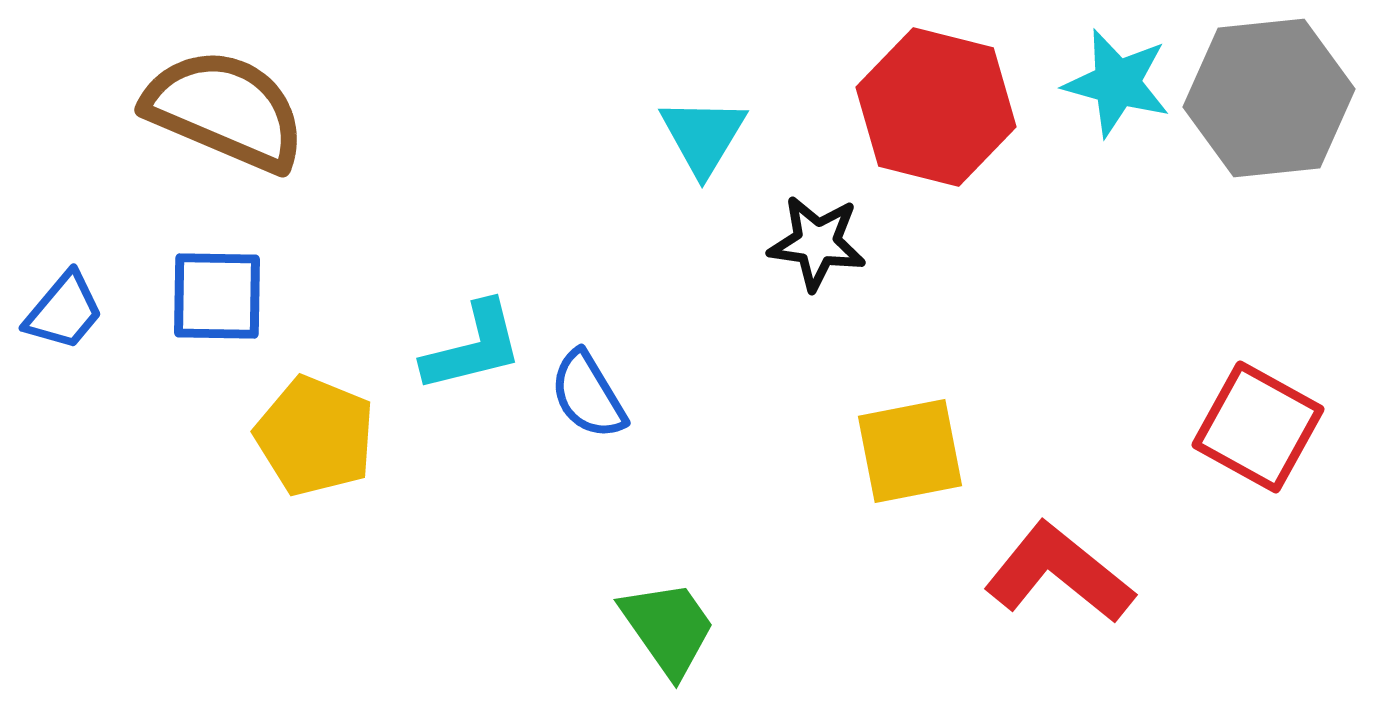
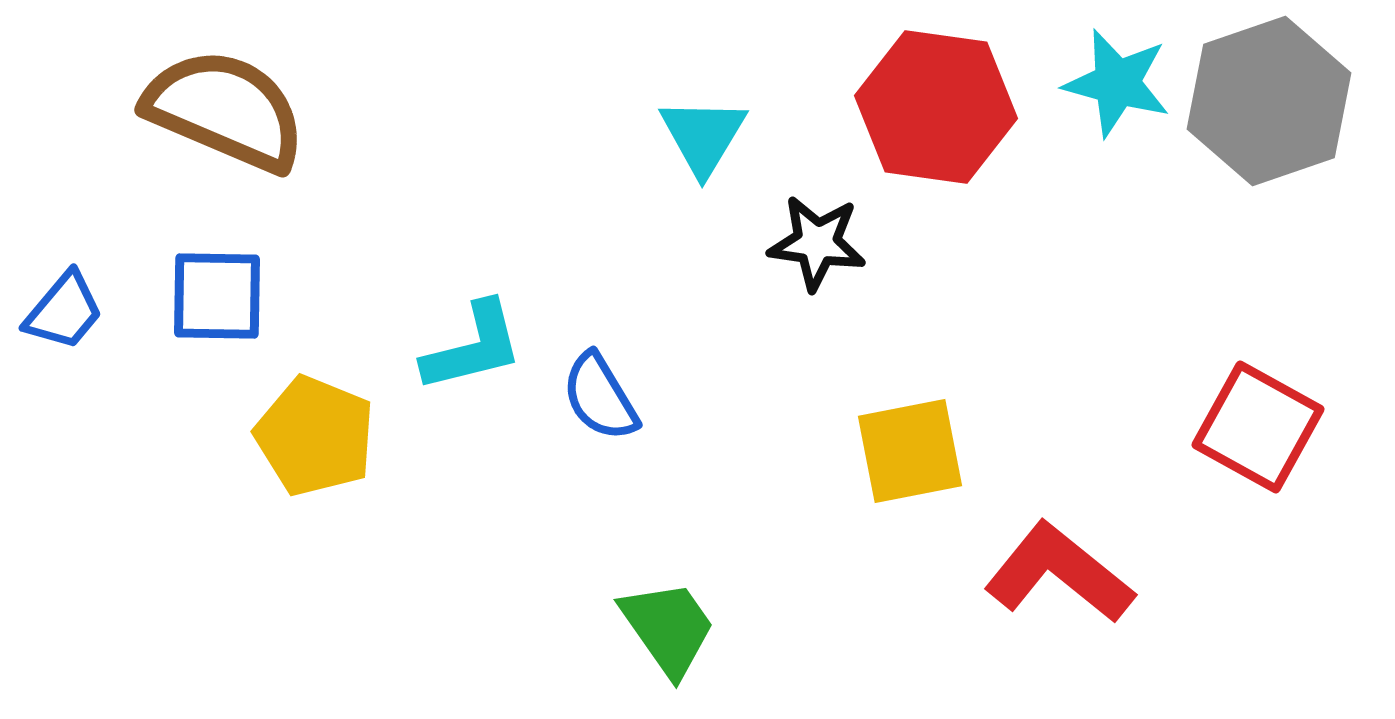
gray hexagon: moved 3 px down; rotated 13 degrees counterclockwise
red hexagon: rotated 6 degrees counterclockwise
blue semicircle: moved 12 px right, 2 px down
